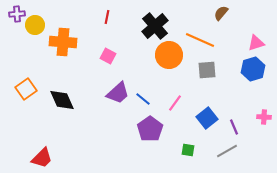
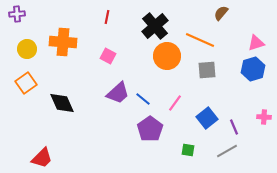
yellow circle: moved 8 px left, 24 px down
orange circle: moved 2 px left, 1 px down
orange square: moved 6 px up
black diamond: moved 3 px down
